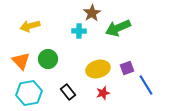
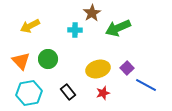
yellow arrow: rotated 12 degrees counterclockwise
cyan cross: moved 4 px left, 1 px up
purple square: rotated 24 degrees counterclockwise
blue line: rotated 30 degrees counterclockwise
